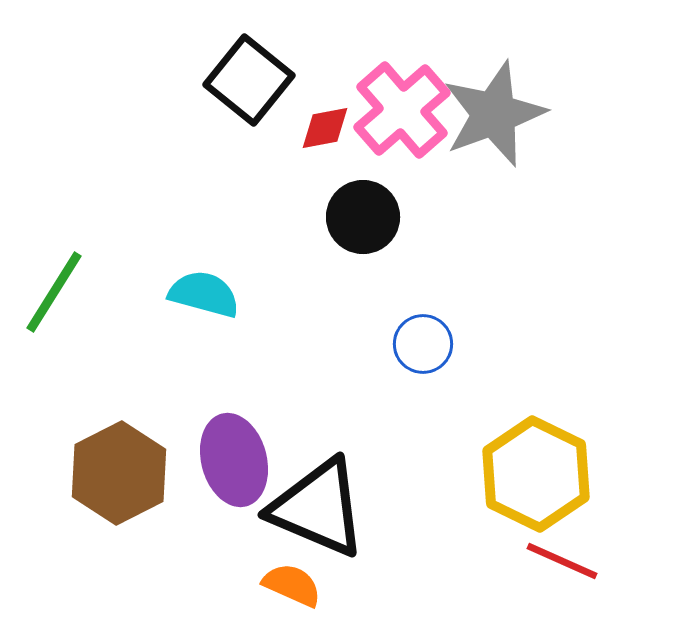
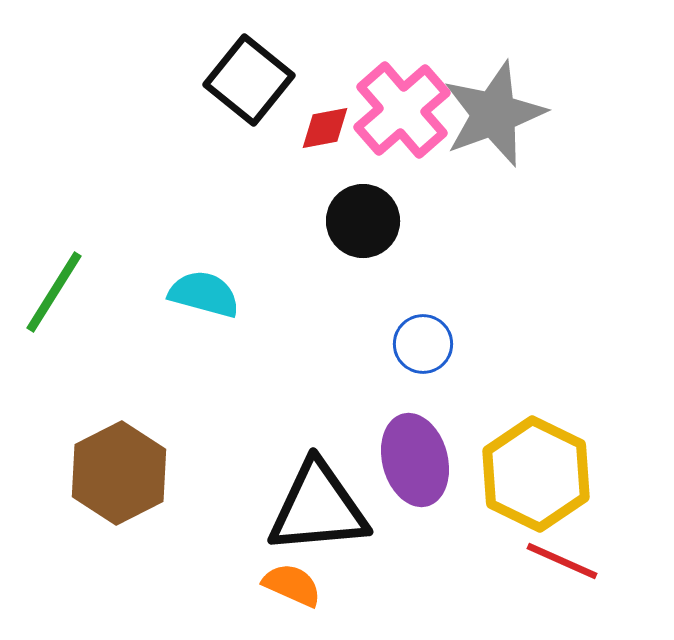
black circle: moved 4 px down
purple ellipse: moved 181 px right
black triangle: rotated 28 degrees counterclockwise
